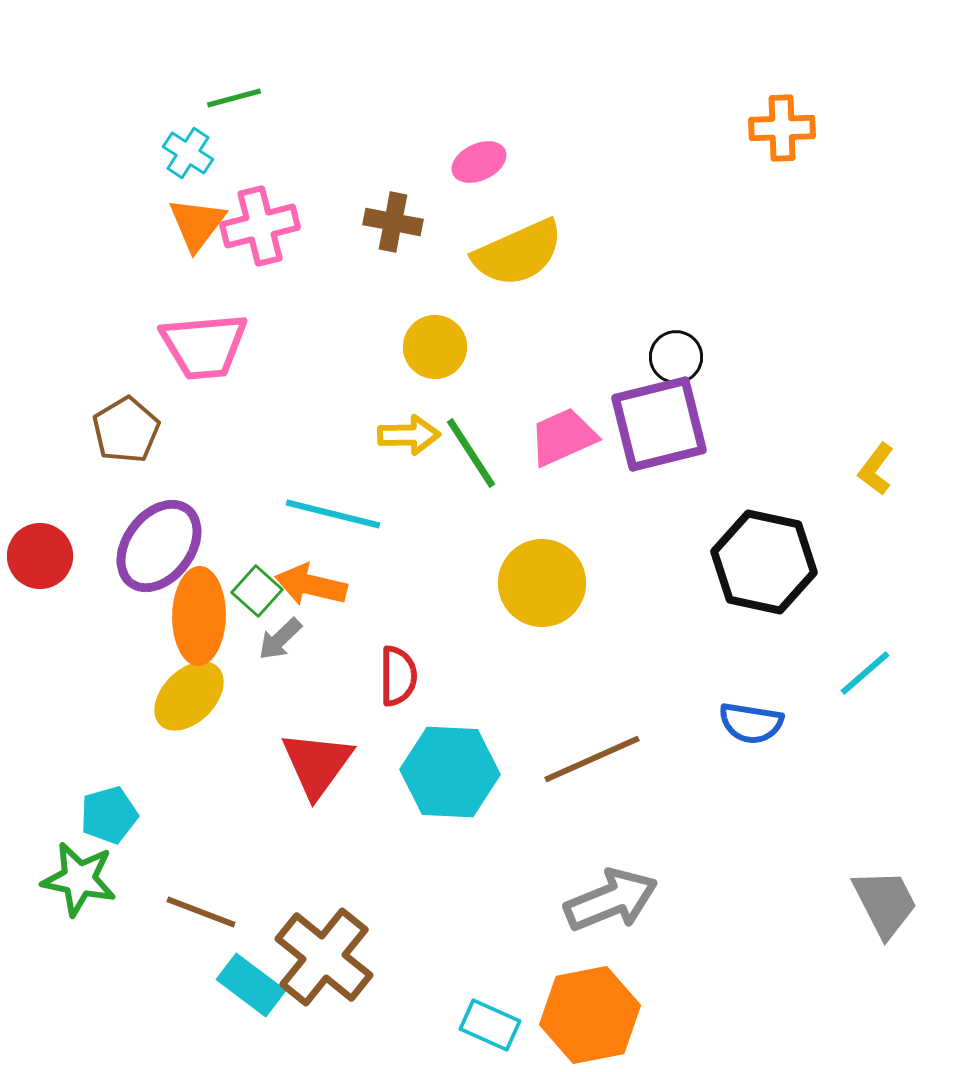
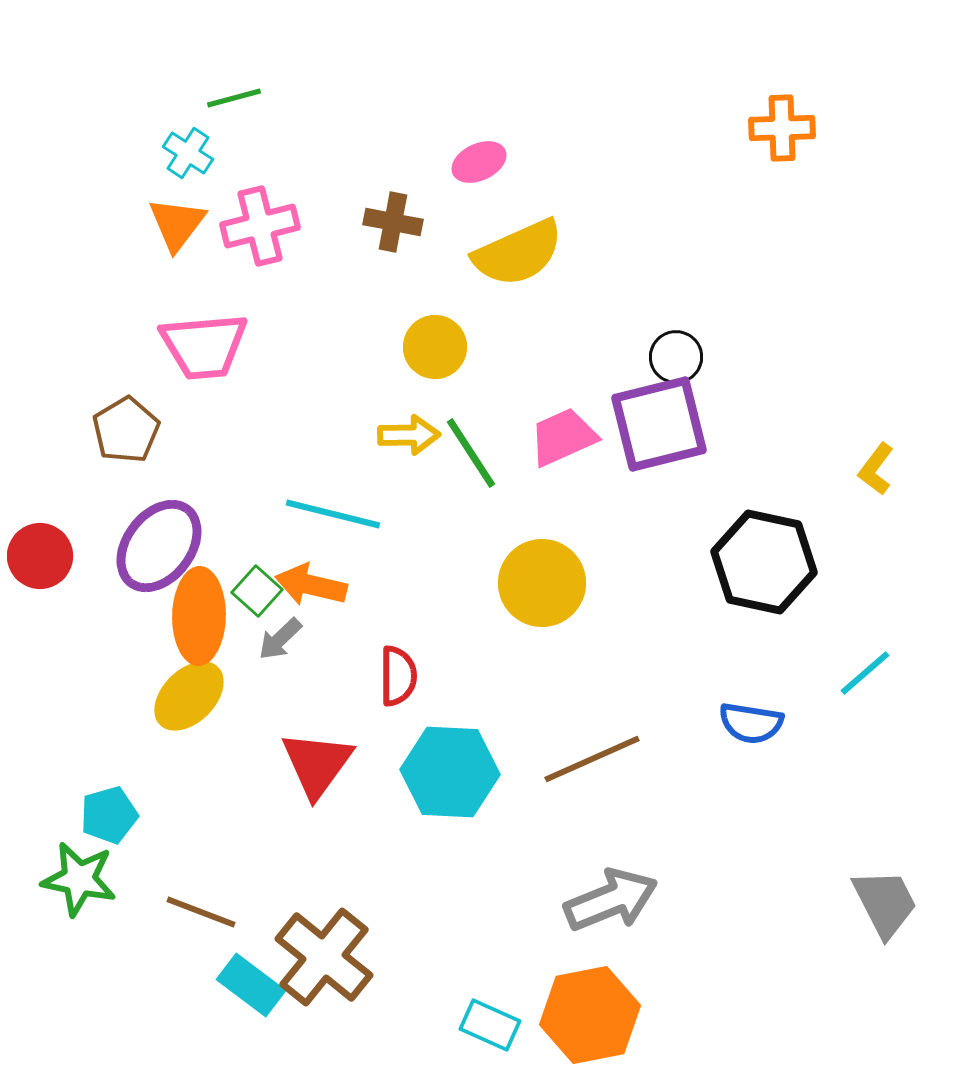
orange triangle at (197, 224): moved 20 px left
